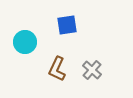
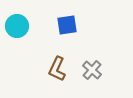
cyan circle: moved 8 px left, 16 px up
